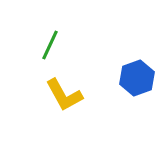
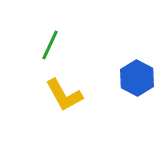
blue hexagon: rotated 12 degrees counterclockwise
